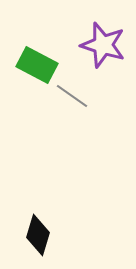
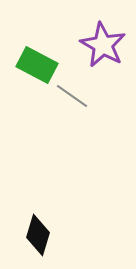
purple star: rotated 12 degrees clockwise
